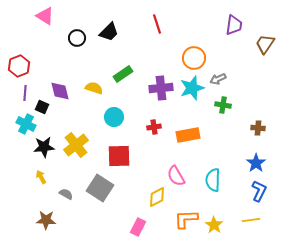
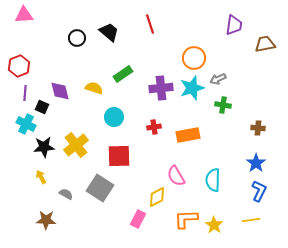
pink triangle: moved 21 px left, 1 px up; rotated 36 degrees counterclockwise
red line: moved 7 px left
black trapezoid: rotated 95 degrees counterclockwise
brown trapezoid: rotated 45 degrees clockwise
pink rectangle: moved 8 px up
